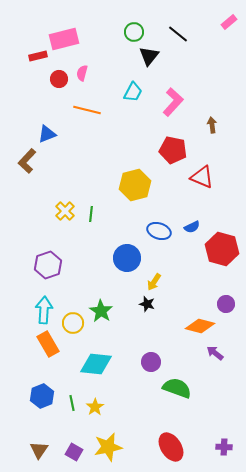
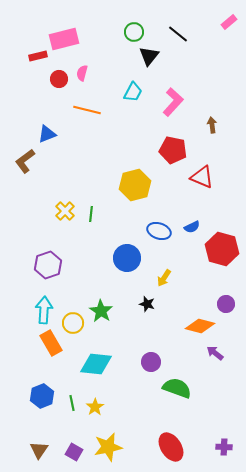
brown L-shape at (27, 161): moved 2 px left; rotated 10 degrees clockwise
yellow arrow at (154, 282): moved 10 px right, 4 px up
orange rectangle at (48, 344): moved 3 px right, 1 px up
